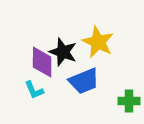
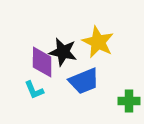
black star: rotated 8 degrees counterclockwise
